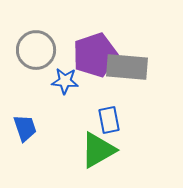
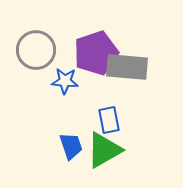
purple pentagon: moved 1 px right, 2 px up
blue trapezoid: moved 46 px right, 18 px down
green triangle: moved 6 px right
